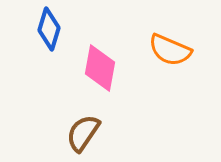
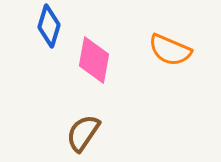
blue diamond: moved 3 px up
pink diamond: moved 6 px left, 8 px up
